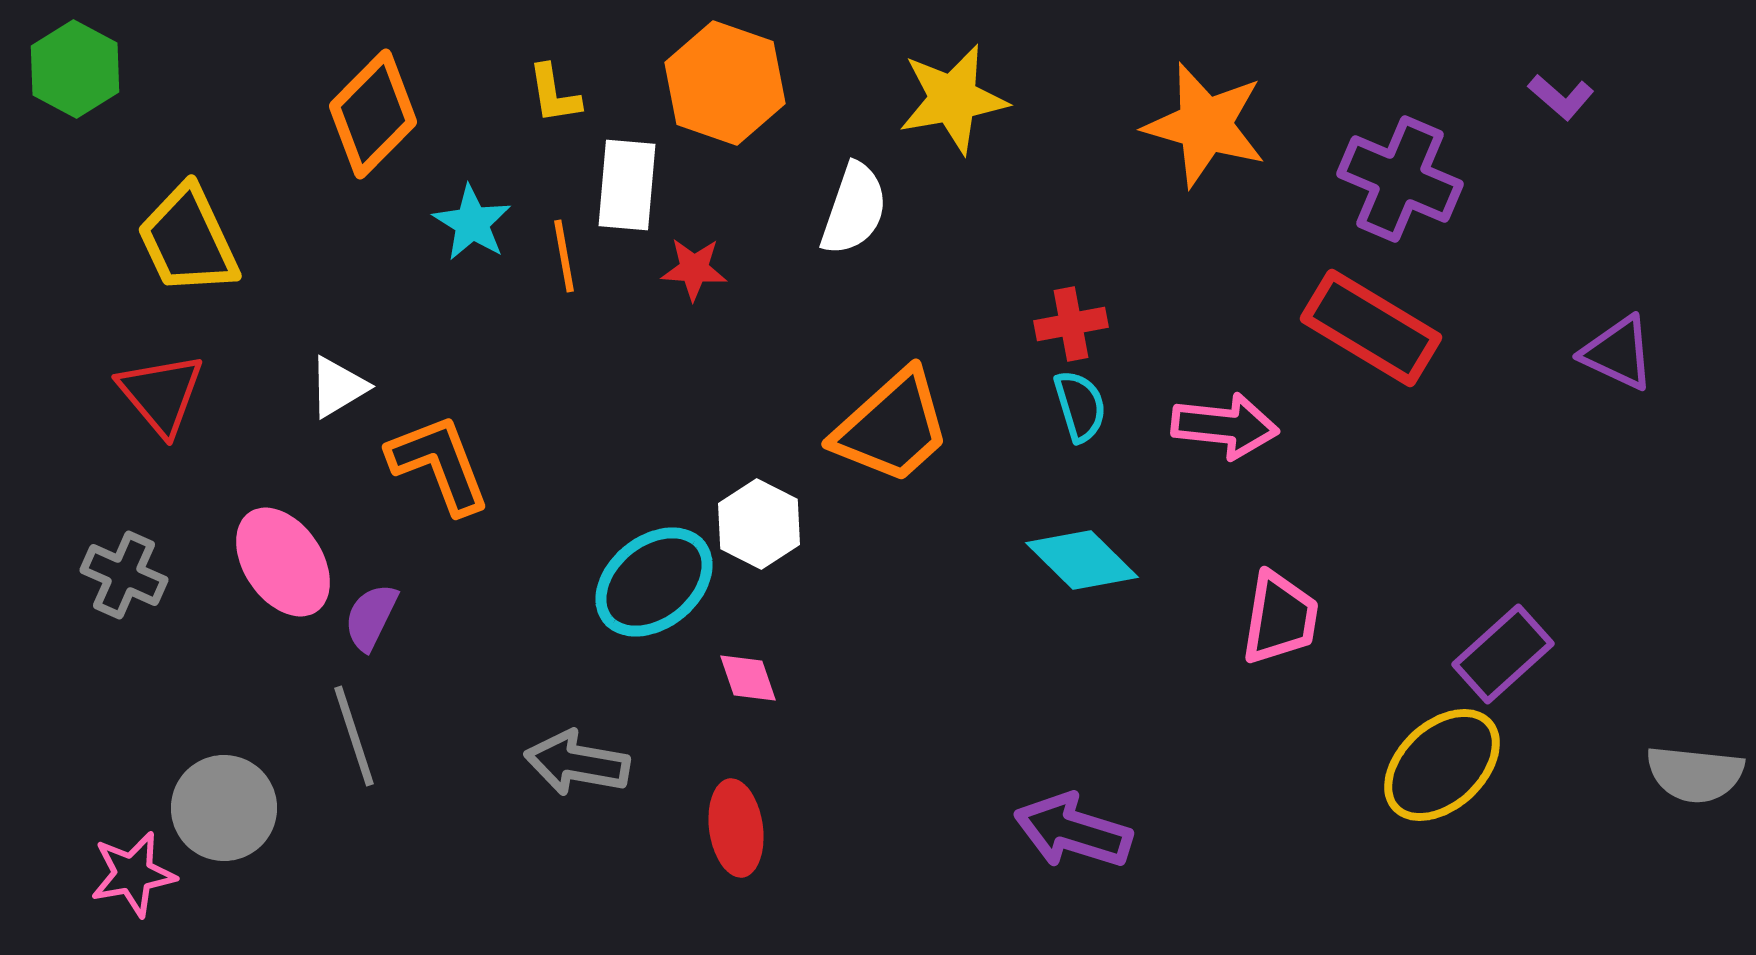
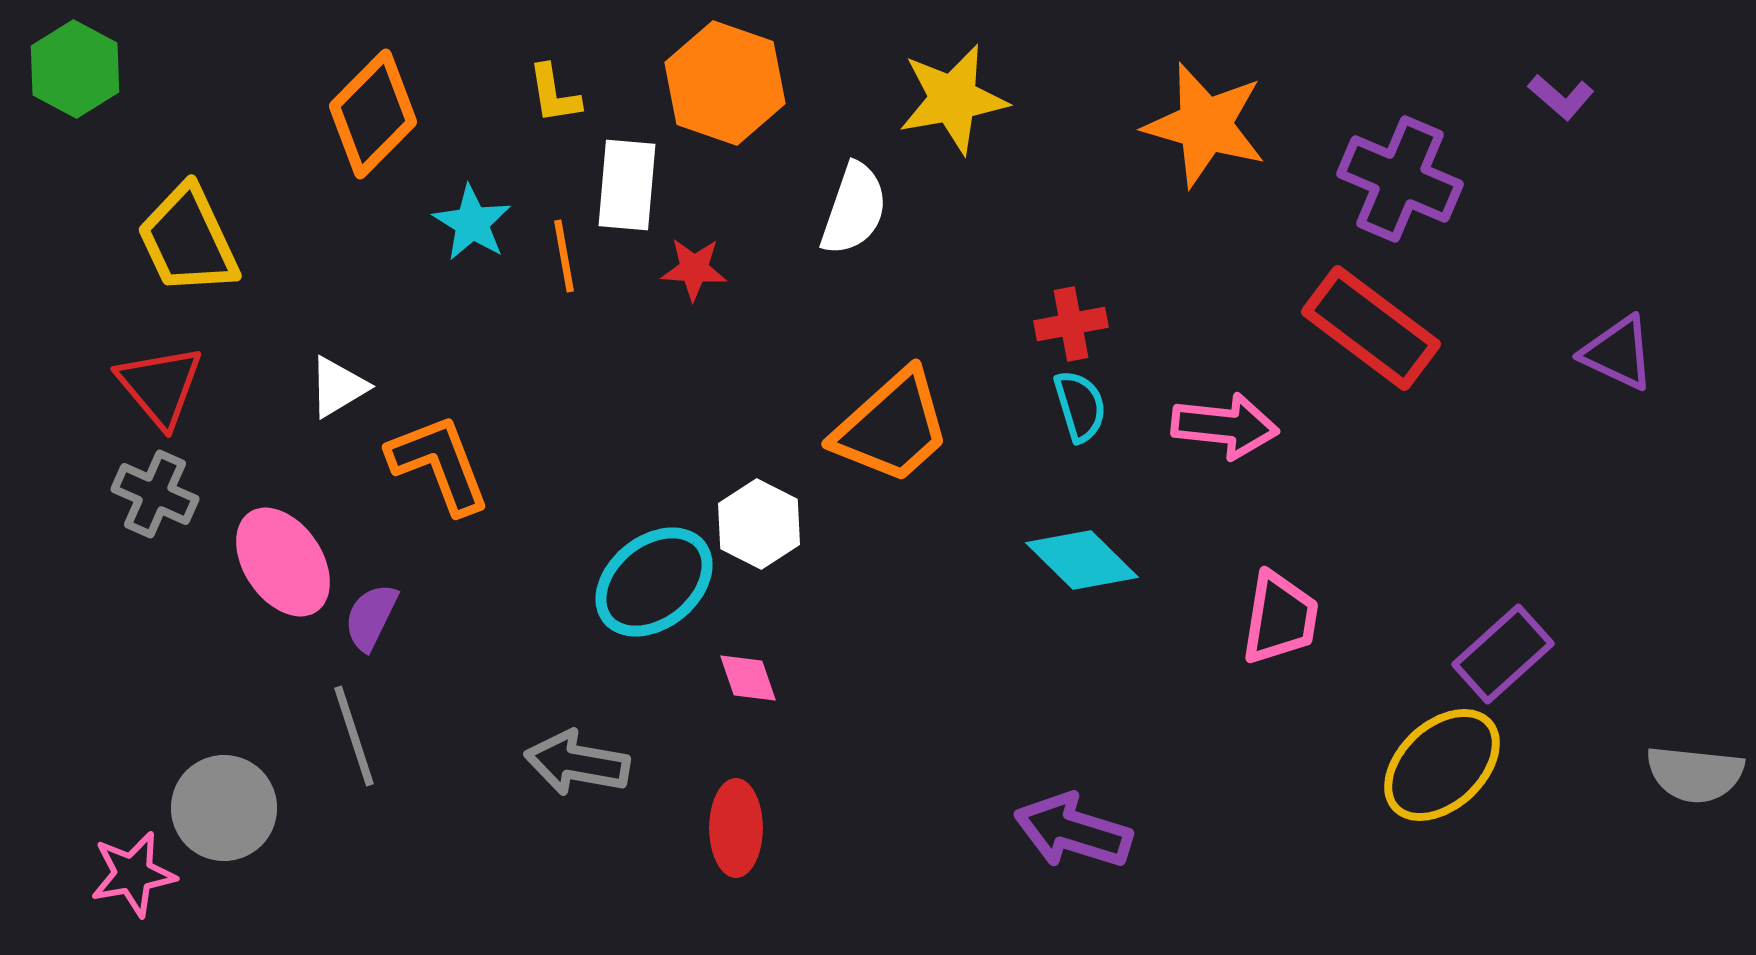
red rectangle: rotated 6 degrees clockwise
red triangle: moved 1 px left, 8 px up
gray cross: moved 31 px right, 81 px up
red ellipse: rotated 8 degrees clockwise
